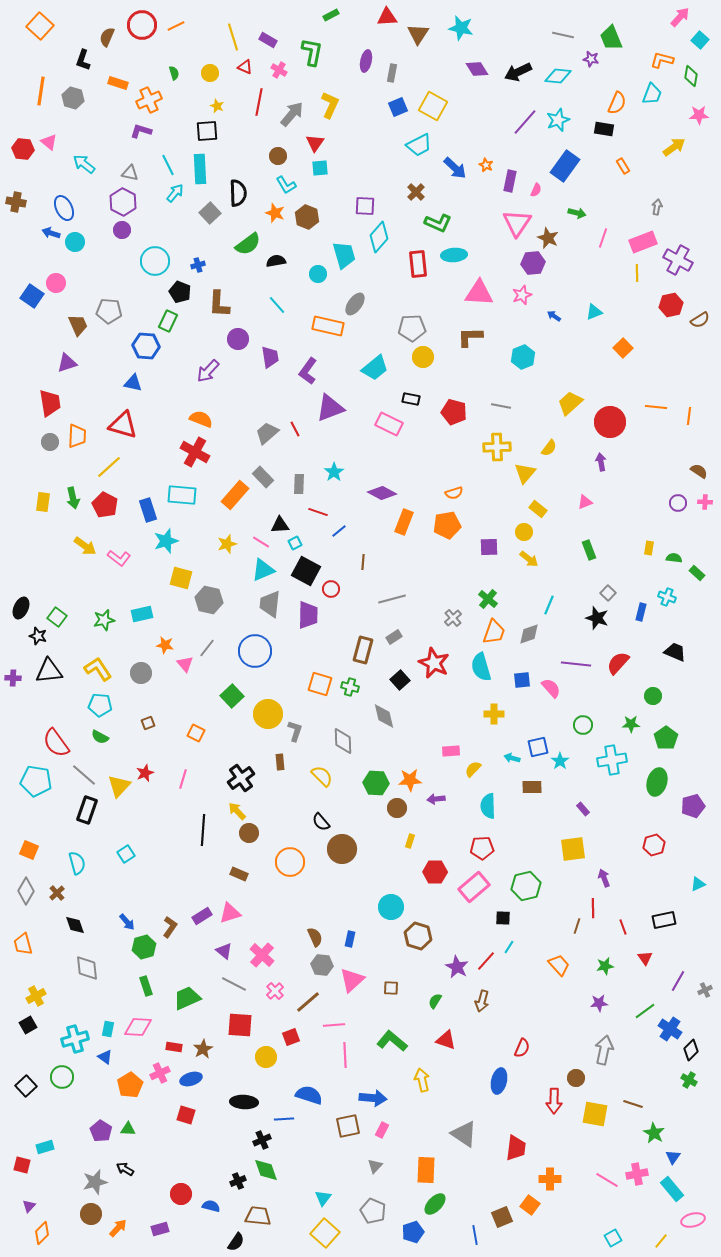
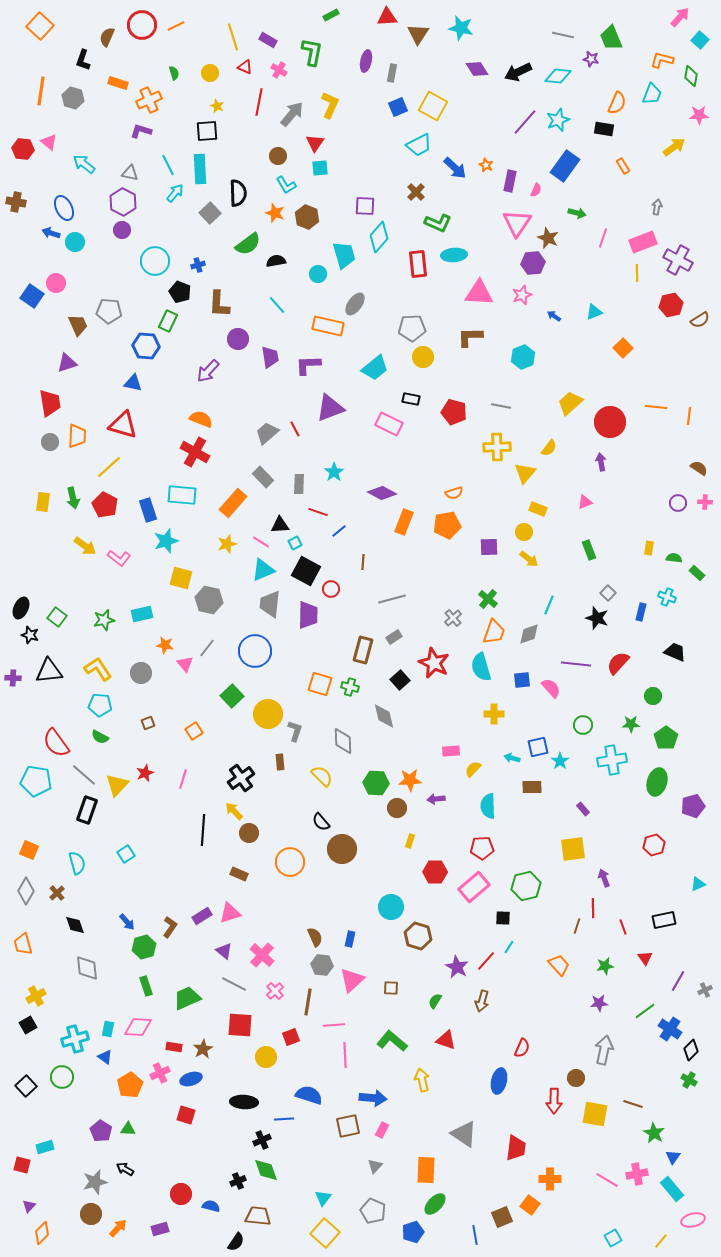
purple L-shape at (308, 371): moved 6 px up; rotated 52 degrees clockwise
brown semicircle at (699, 471): moved 3 px up
orange rectangle at (235, 495): moved 2 px left, 8 px down
yellow rectangle at (538, 509): rotated 18 degrees counterclockwise
black star at (38, 636): moved 8 px left, 1 px up
orange square at (196, 733): moved 2 px left, 2 px up; rotated 30 degrees clockwise
yellow triangle at (119, 786): moved 2 px left, 1 px up
yellow arrow at (237, 811): moved 3 px left
brown line at (308, 1002): rotated 40 degrees counterclockwise
